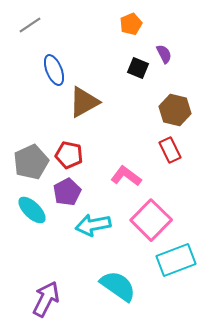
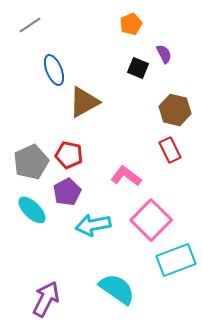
cyan semicircle: moved 1 px left, 3 px down
